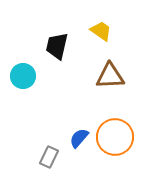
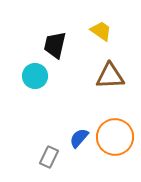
black trapezoid: moved 2 px left, 1 px up
cyan circle: moved 12 px right
